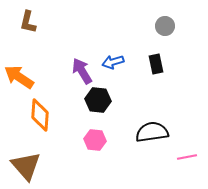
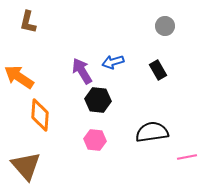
black rectangle: moved 2 px right, 6 px down; rotated 18 degrees counterclockwise
